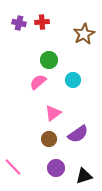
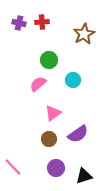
pink semicircle: moved 2 px down
